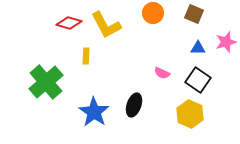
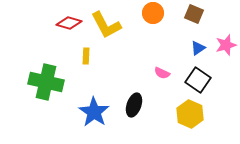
pink star: moved 3 px down
blue triangle: rotated 35 degrees counterclockwise
green cross: rotated 36 degrees counterclockwise
